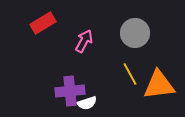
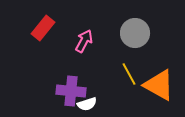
red rectangle: moved 5 px down; rotated 20 degrees counterclockwise
yellow line: moved 1 px left
orange triangle: rotated 36 degrees clockwise
purple cross: moved 1 px right; rotated 12 degrees clockwise
white semicircle: moved 1 px down
